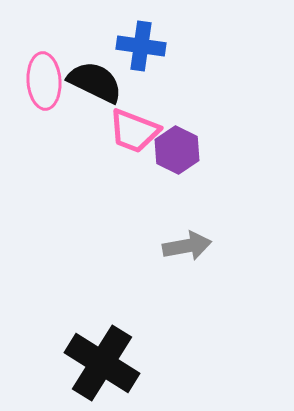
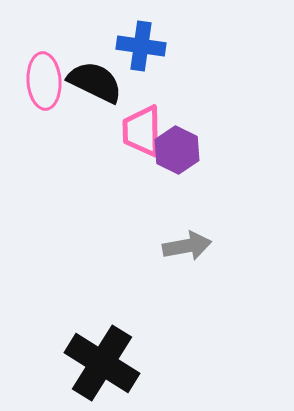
pink trapezoid: moved 8 px right; rotated 68 degrees clockwise
